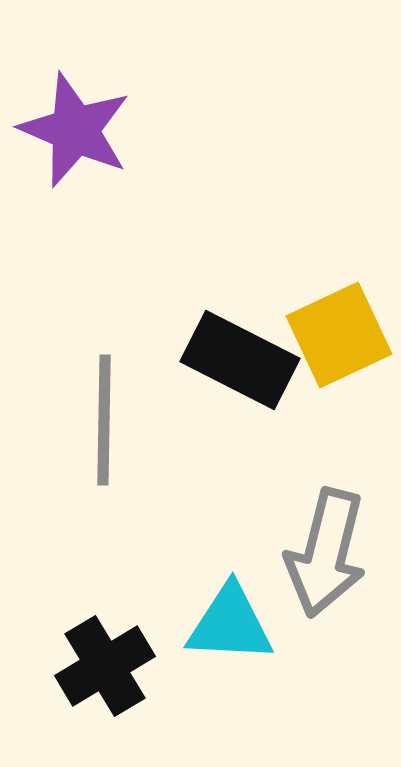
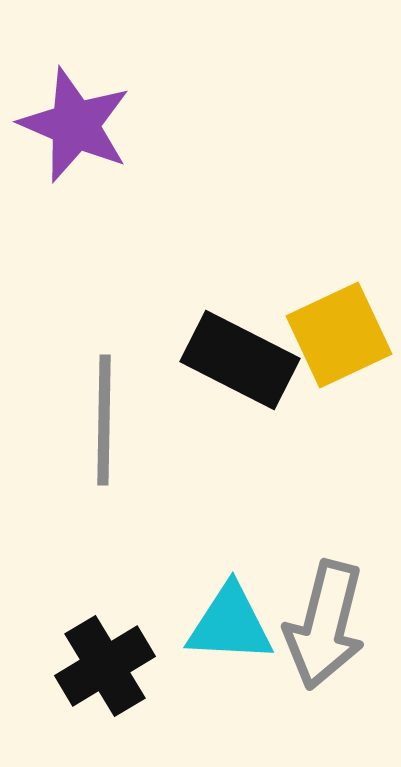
purple star: moved 5 px up
gray arrow: moved 1 px left, 72 px down
